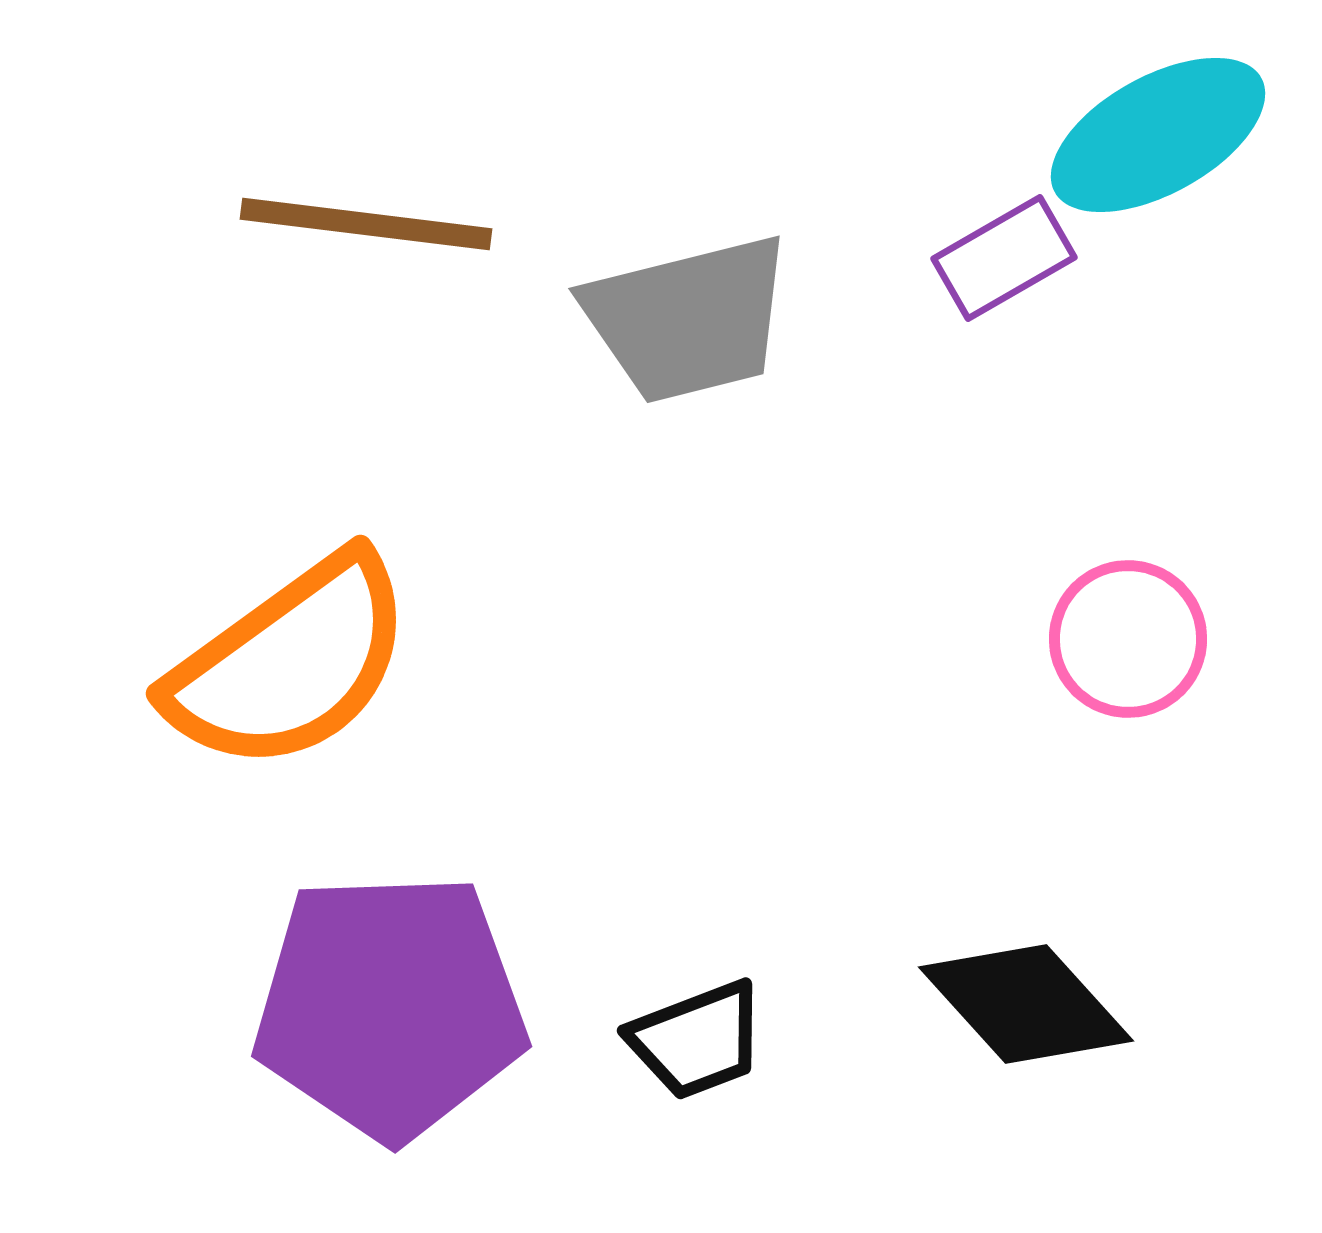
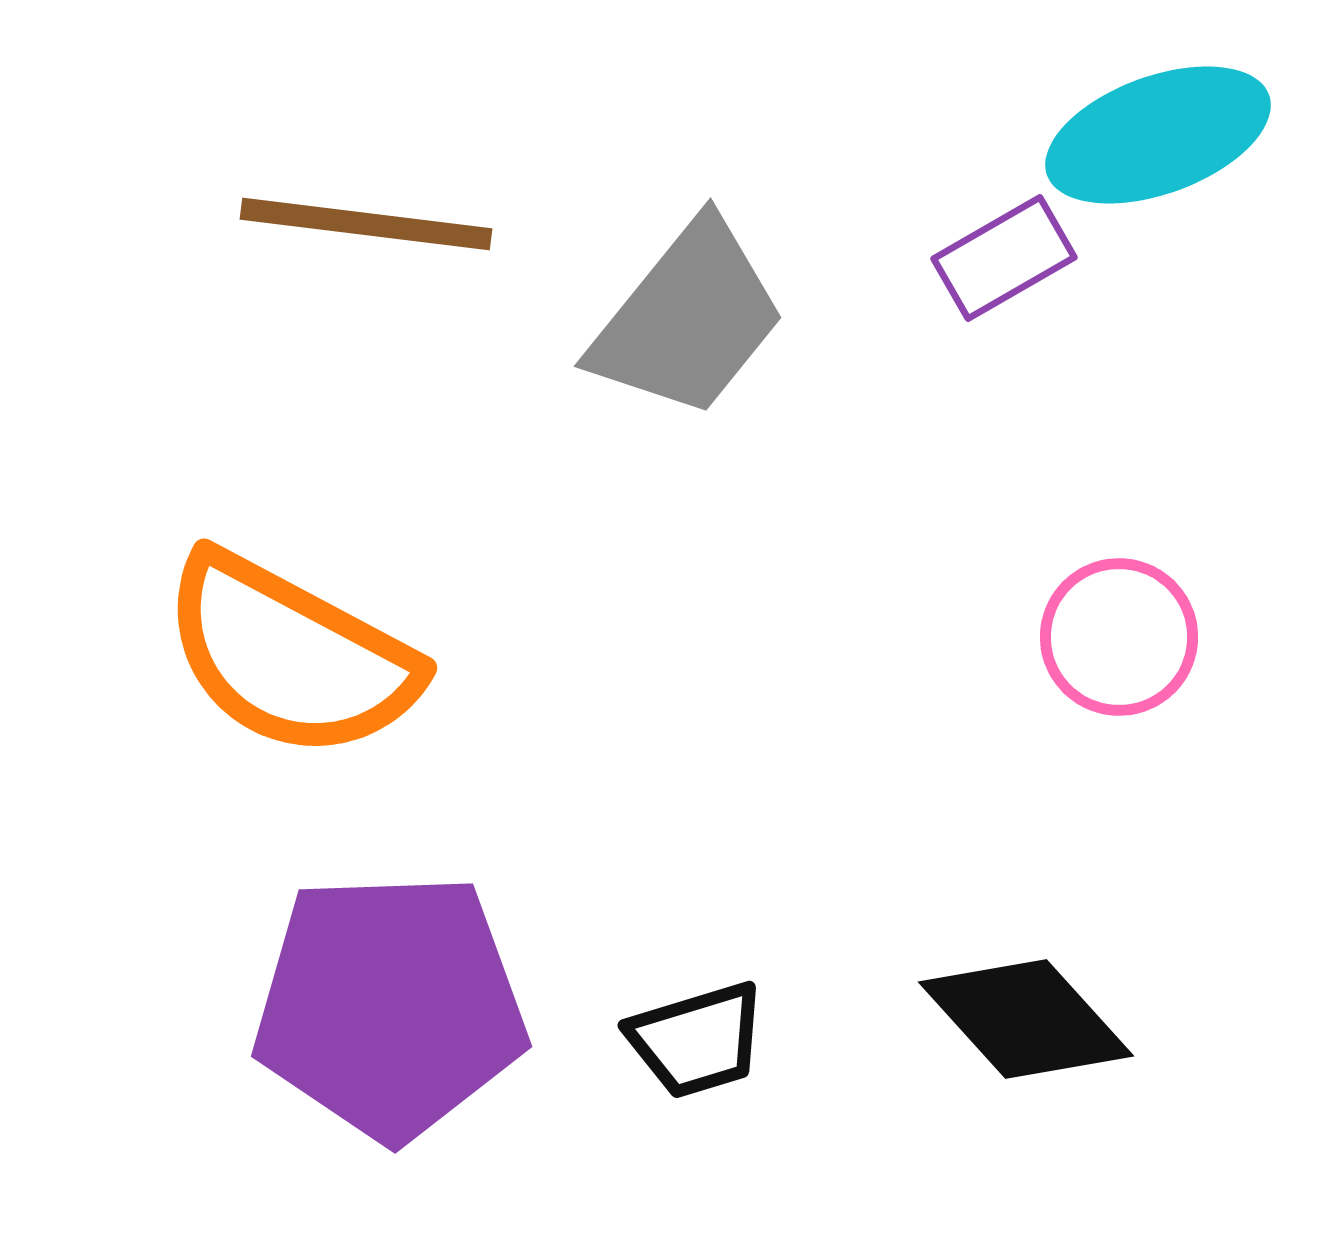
cyan ellipse: rotated 9 degrees clockwise
gray trapezoid: rotated 37 degrees counterclockwise
pink circle: moved 9 px left, 2 px up
orange semicircle: moved 7 px up; rotated 64 degrees clockwise
black diamond: moved 15 px down
black trapezoid: rotated 4 degrees clockwise
